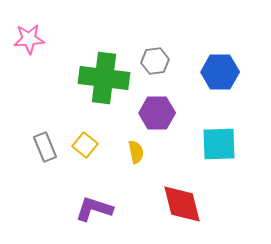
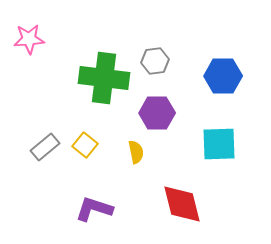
blue hexagon: moved 3 px right, 4 px down
gray rectangle: rotated 72 degrees clockwise
